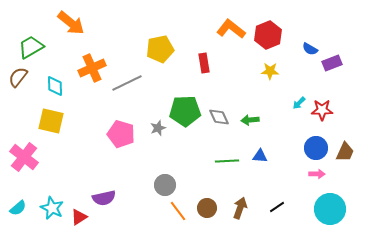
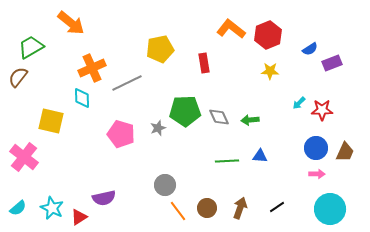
blue semicircle: rotated 63 degrees counterclockwise
cyan diamond: moved 27 px right, 12 px down
